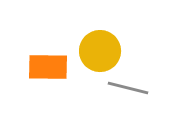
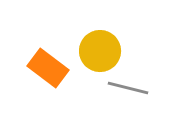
orange rectangle: moved 1 px down; rotated 36 degrees clockwise
